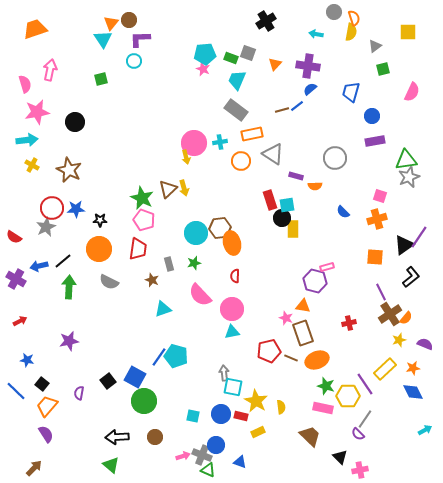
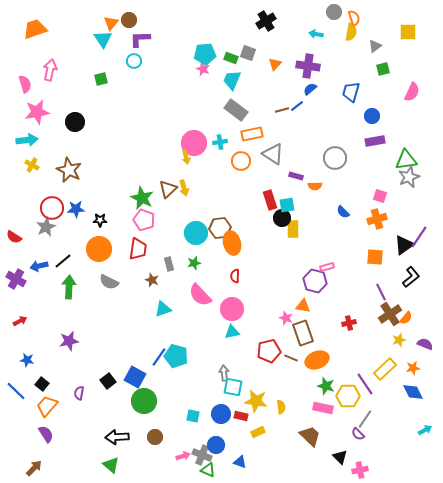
cyan trapezoid at (237, 80): moved 5 px left
yellow star at (256, 401): rotated 20 degrees counterclockwise
